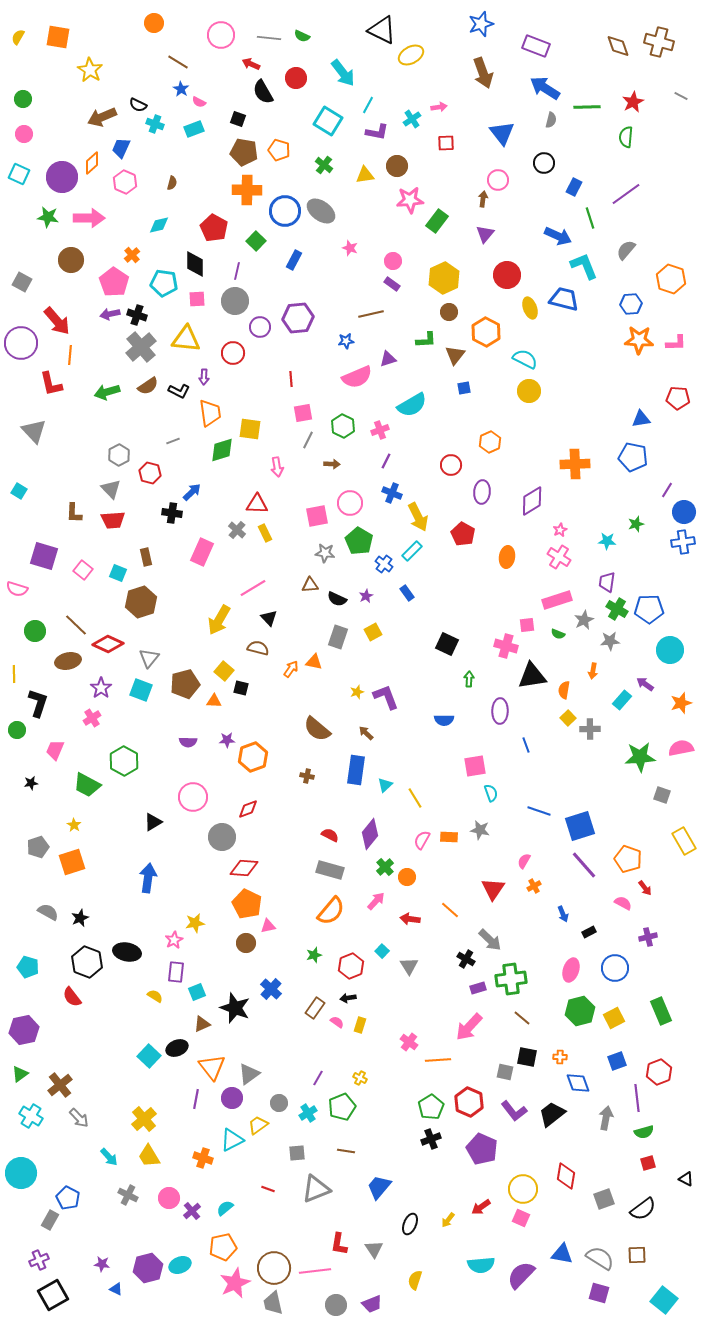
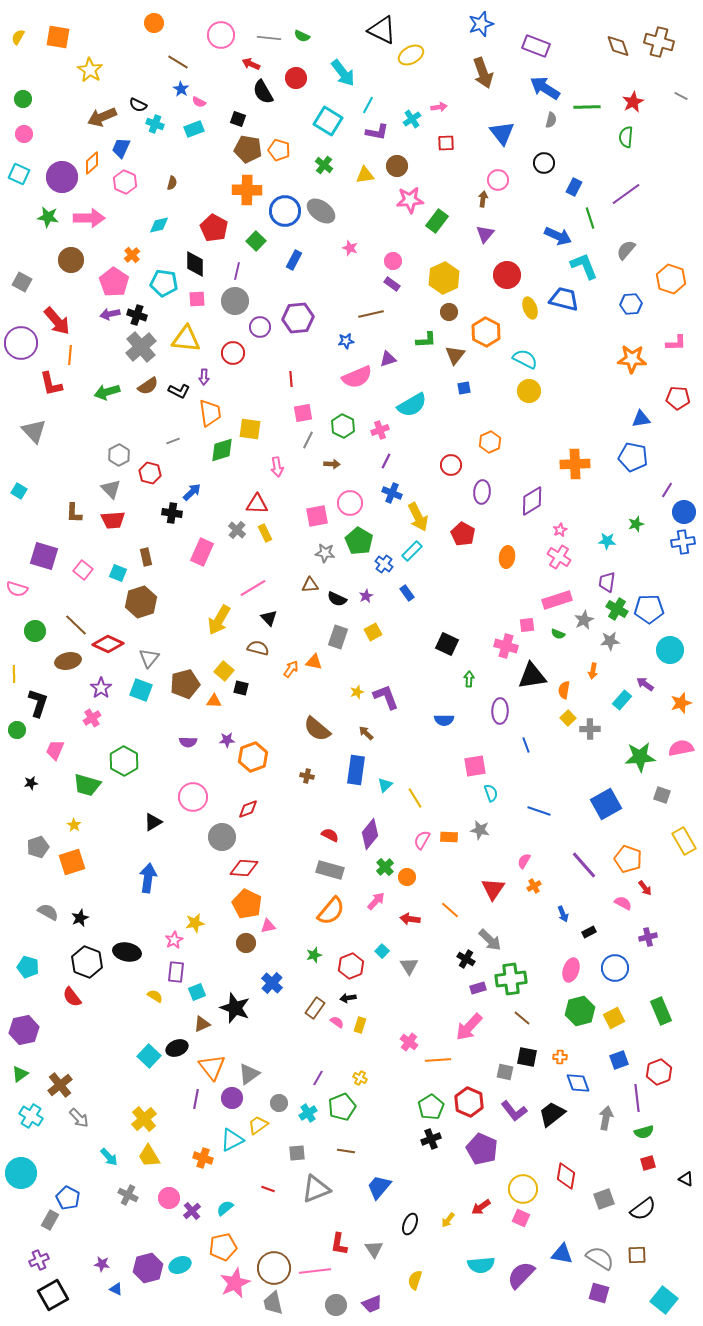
brown pentagon at (244, 152): moved 4 px right, 3 px up
orange star at (639, 340): moved 7 px left, 19 px down
green trapezoid at (87, 785): rotated 12 degrees counterclockwise
blue square at (580, 826): moved 26 px right, 22 px up; rotated 12 degrees counterclockwise
blue cross at (271, 989): moved 1 px right, 6 px up
blue square at (617, 1061): moved 2 px right, 1 px up
